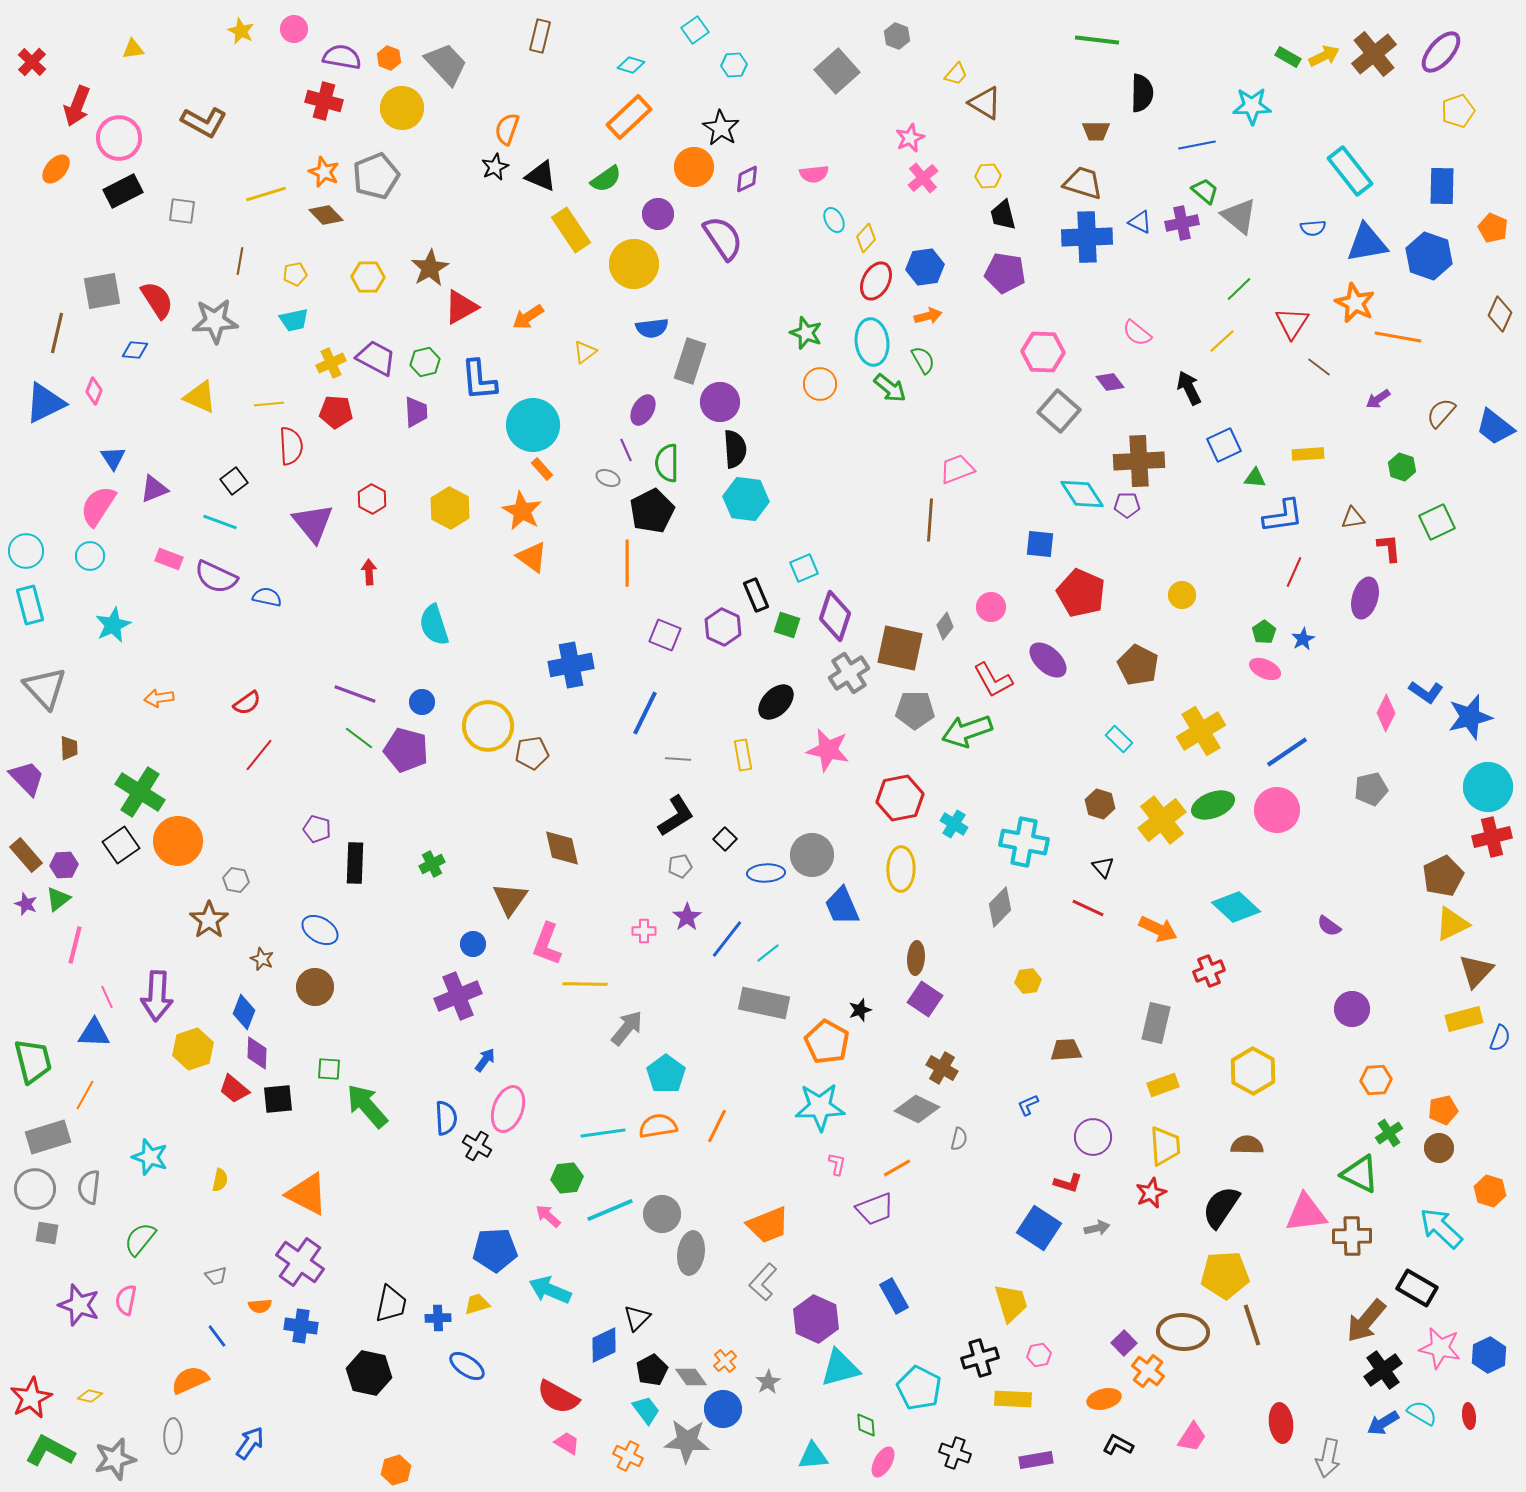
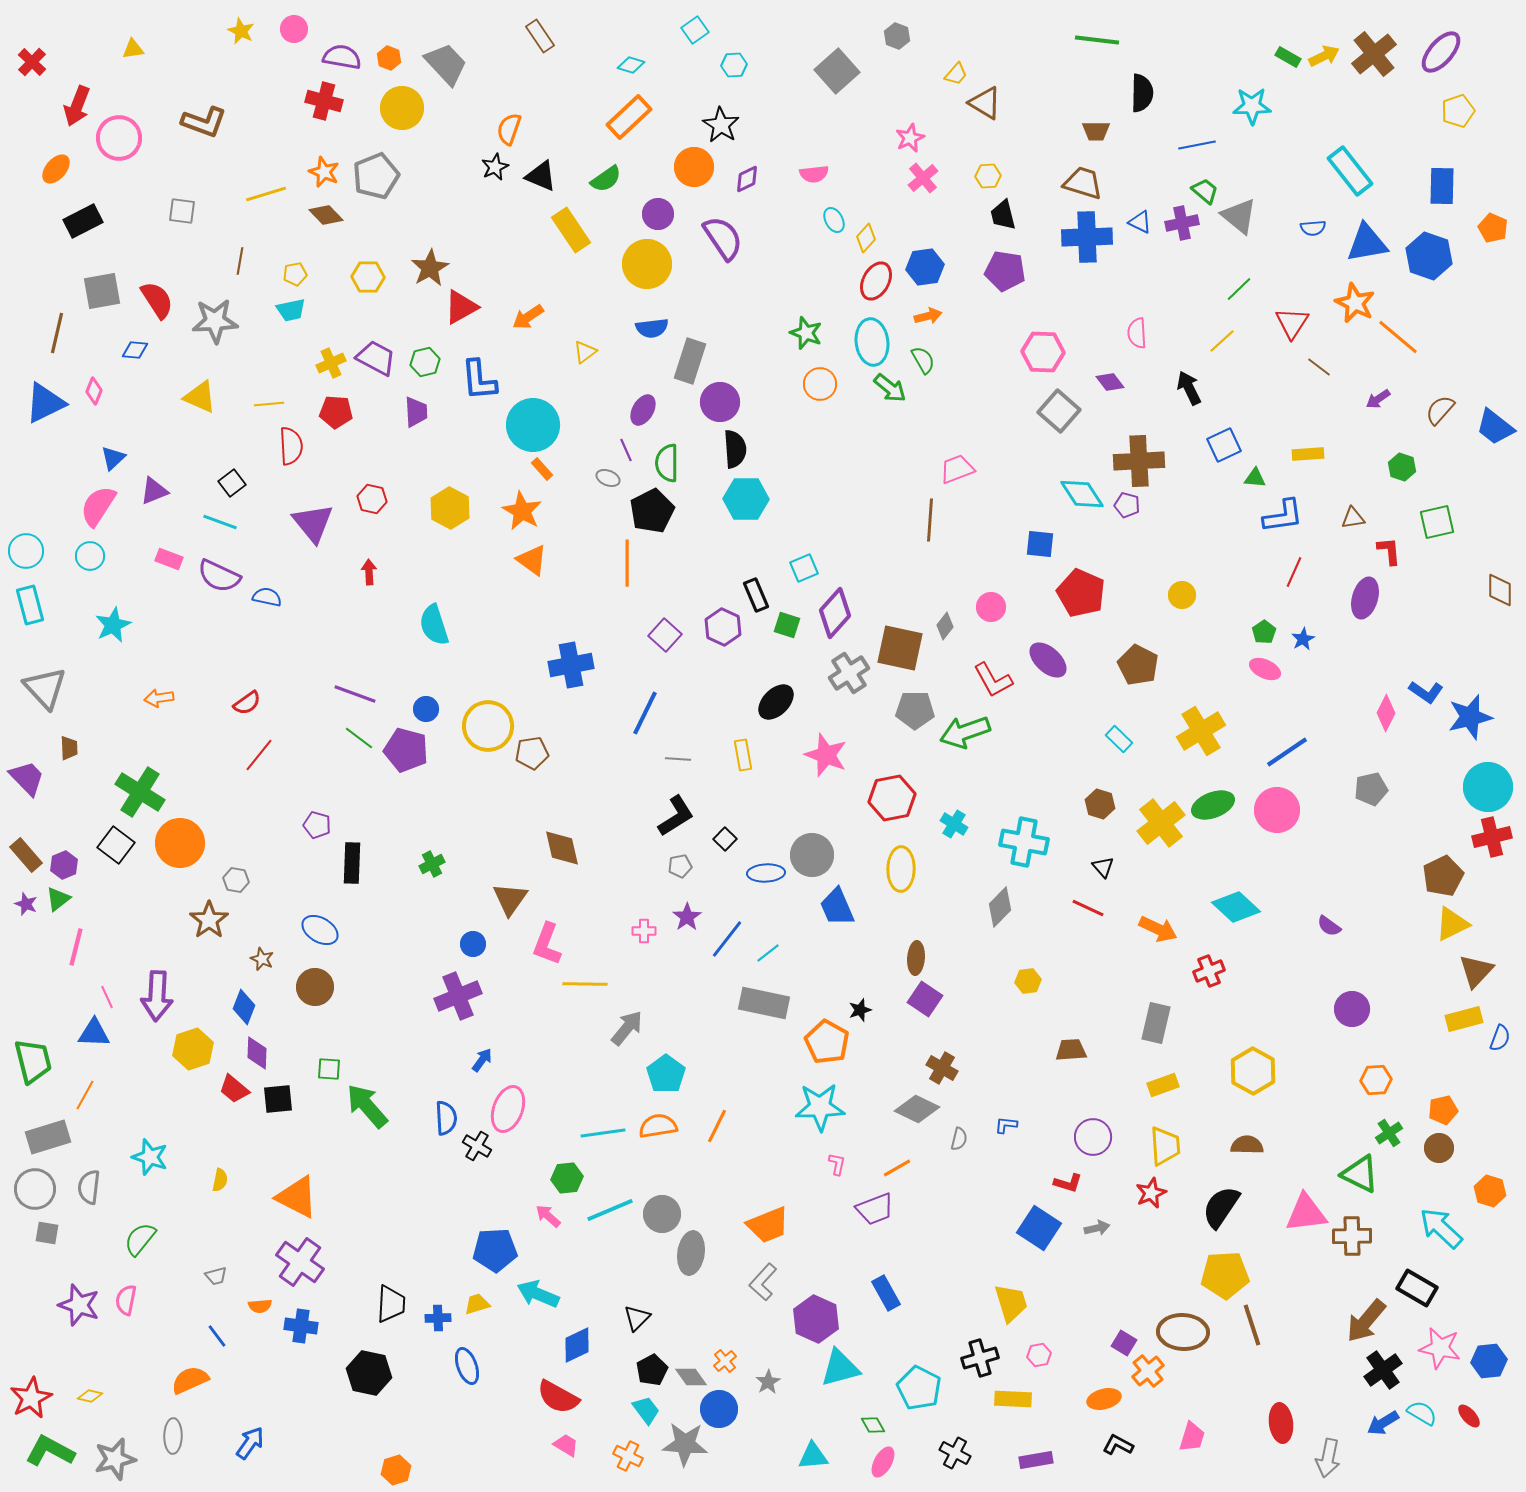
brown rectangle at (540, 36): rotated 48 degrees counterclockwise
brown L-shape at (204, 122): rotated 9 degrees counterclockwise
black star at (721, 128): moved 3 px up
orange semicircle at (507, 129): moved 2 px right
black rectangle at (123, 191): moved 40 px left, 30 px down
yellow circle at (634, 264): moved 13 px right
purple pentagon at (1005, 273): moved 2 px up
brown diamond at (1500, 314): moved 276 px down; rotated 24 degrees counterclockwise
cyan trapezoid at (294, 320): moved 3 px left, 10 px up
pink semicircle at (1137, 333): rotated 48 degrees clockwise
orange line at (1398, 337): rotated 30 degrees clockwise
brown semicircle at (1441, 413): moved 1 px left, 3 px up
blue triangle at (113, 458): rotated 20 degrees clockwise
black square at (234, 481): moved 2 px left, 2 px down
purple triangle at (154, 489): moved 2 px down
red hexagon at (372, 499): rotated 16 degrees counterclockwise
cyan hexagon at (746, 499): rotated 6 degrees counterclockwise
purple pentagon at (1127, 505): rotated 15 degrees clockwise
green square at (1437, 522): rotated 12 degrees clockwise
red L-shape at (1389, 548): moved 3 px down
orange triangle at (532, 557): moved 3 px down
purple semicircle at (216, 577): moved 3 px right, 1 px up
purple diamond at (835, 616): moved 3 px up; rotated 24 degrees clockwise
purple square at (665, 635): rotated 20 degrees clockwise
blue circle at (422, 702): moved 4 px right, 7 px down
green arrow at (967, 731): moved 2 px left, 1 px down
pink star at (828, 750): moved 2 px left, 5 px down; rotated 9 degrees clockwise
red hexagon at (900, 798): moved 8 px left
yellow cross at (1162, 820): moved 1 px left, 3 px down
purple pentagon at (317, 829): moved 4 px up
orange circle at (178, 841): moved 2 px right, 2 px down
black square at (121, 845): moved 5 px left; rotated 18 degrees counterclockwise
black rectangle at (355, 863): moved 3 px left
purple hexagon at (64, 865): rotated 20 degrees counterclockwise
blue trapezoid at (842, 906): moved 5 px left, 1 px down
pink line at (75, 945): moved 1 px right, 2 px down
blue diamond at (244, 1012): moved 5 px up
brown trapezoid at (1066, 1050): moved 5 px right
blue arrow at (485, 1060): moved 3 px left
blue L-shape at (1028, 1105): moved 22 px left, 20 px down; rotated 30 degrees clockwise
orange triangle at (307, 1194): moved 10 px left, 3 px down
cyan arrow at (550, 1290): moved 12 px left, 4 px down
blue rectangle at (894, 1296): moved 8 px left, 3 px up
black trapezoid at (391, 1304): rotated 9 degrees counterclockwise
purple square at (1124, 1343): rotated 15 degrees counterclockwise
blue diamond at (604, 1345): moved 27 px left
blue hexagon at (1489, 1355): moved 6 px down; rotated 20 degrees clockwise
blue ellipse at (467, 1366): rotated 36 degrees clockwise
orange cross at (1148, 1371): rotated 12 degrees clockwise
blue circle at (723, 1409): moved 4 px left
red ellipse at (1469, 1416): rotated 35 degrees counterclockwise
green diamond at (866, 1425): moved 7 px right; rotated 25 degrees counterclockwise
pink trapezoid at (1192, 1437): rotated 16 degrees counterclockwise
gray star at (687, 1441): moved 2 px left, 3 px down
pink trapezoid at (567, 1443): moved 1 px left, 2 px down
black cross at (955, 1453): rotated 8 degrees clockwise
